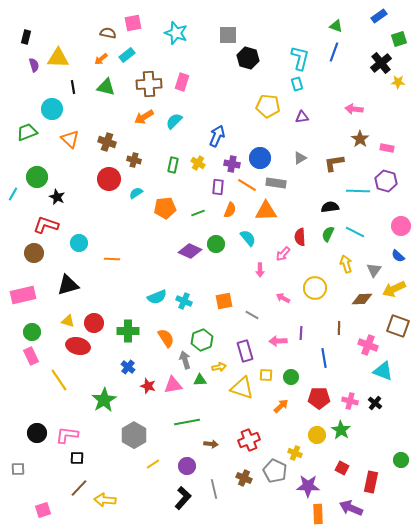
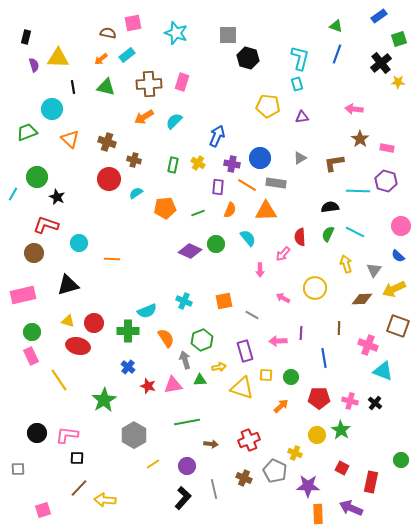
blue line at (334, 52): moved 3 px right, 2 px down
cyan semicircle at (157, 297): moved 10 px left, 14 px down
